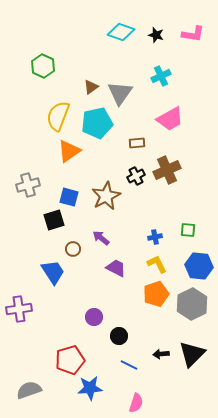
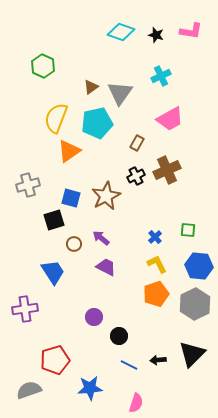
pink L-shape: moved 2 px left, 3 px up
yellow semicircle: moved 2 px left, 2 px down
brown rectangle: rotated 56 degrees counterclockwise
blue square: moved 2 px right, 1 px down
blue cross: rotated 32 degrees counterclockwise
brown circle: moved 1 px right, 5 px up
purple trapezoid: moved 10 px left, 1 px up
gray hexagon: moved 3 px right
purple cross: moved 6 px right
black arrow: moved 3 px left, 6 px down
red pentagon: moved 15 px left
